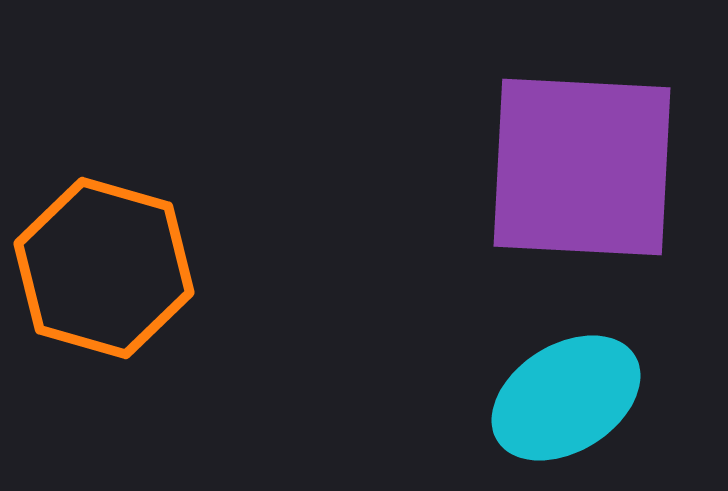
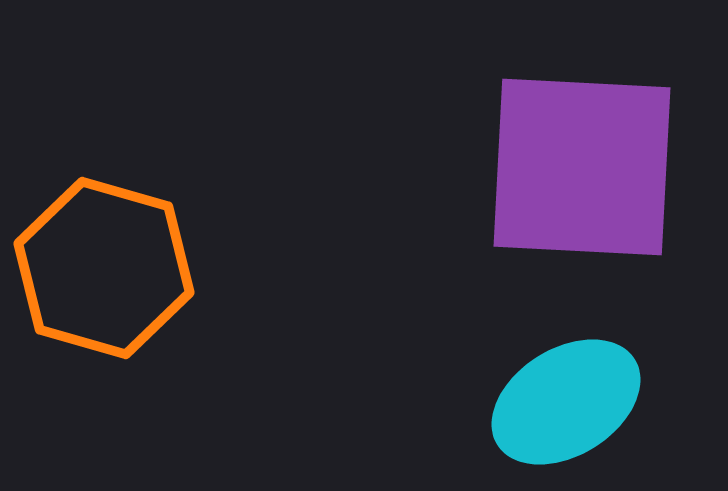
cyan ellipse: moved 4 px down
